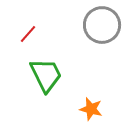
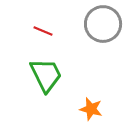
gray circle: moved 1 px right, 1 px up
red line: moved 15 px right, 3 px up; rotated 72 degrees clockwise
